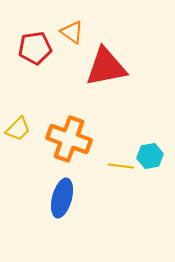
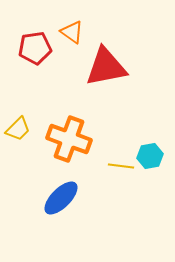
blue ellipse: moved 1 px left; rotated 30 degrees clockwise
